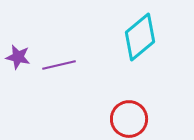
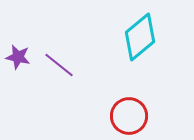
purple line: rotated 52 degrees clockwise
red circle: moved 3 px up
